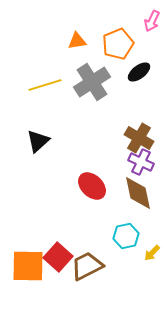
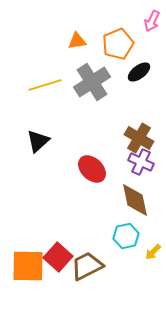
red ellipse: moved 17 px up
brown diamond: moved 3 px left, 7 px down
yellow arrow: moved 1 px right, 1 px up
